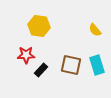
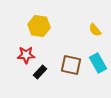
cyan rectangle: moved 1 px right, 2 px up; rotated 12 degrees counterclockwise
black rectangle: moved 1 px left, 2 px down
